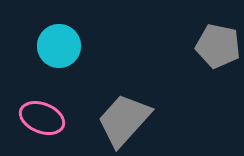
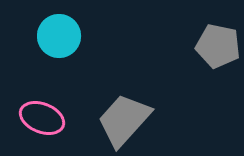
cyan circle: moved 10 px up
